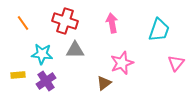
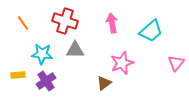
cyan trapezoid: moved 8 px left, 1 px down; rotated 30 degrees clockwise
